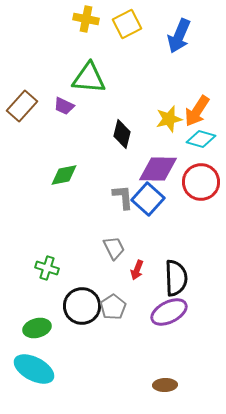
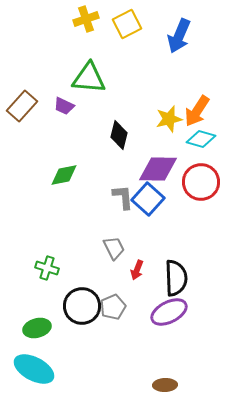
yellow cross: rotated 30 degrees counterclockwise
black diamond: moved 3 px left, 1 px down
gray pentagon: rotated 10 degrees clockwise
